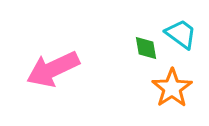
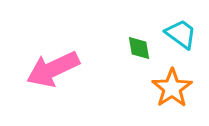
green diamond: moved 7 px left
